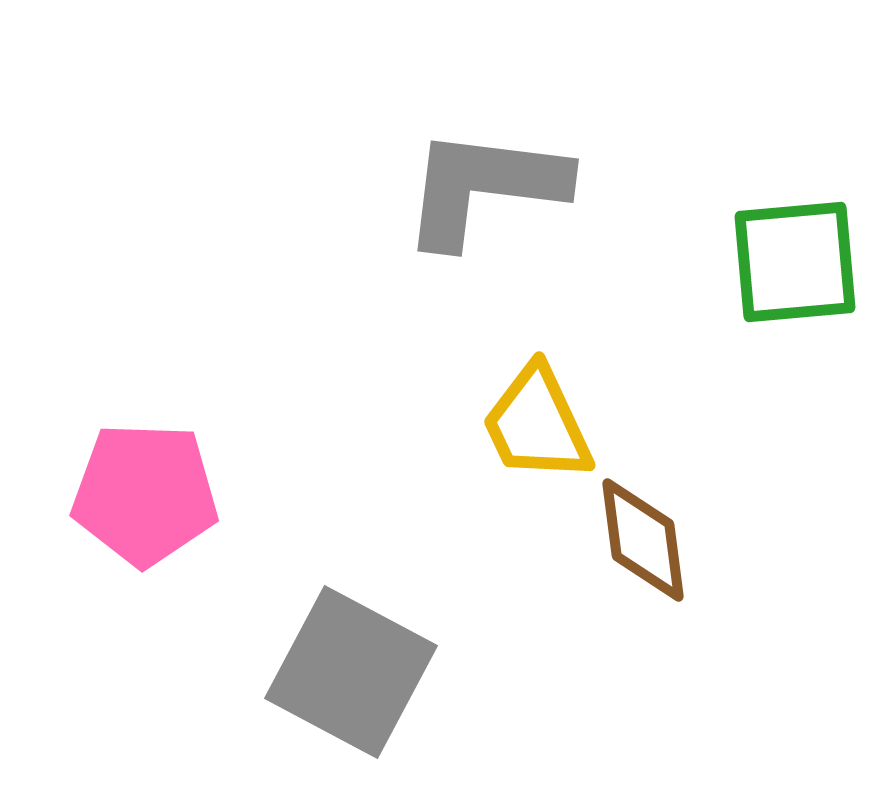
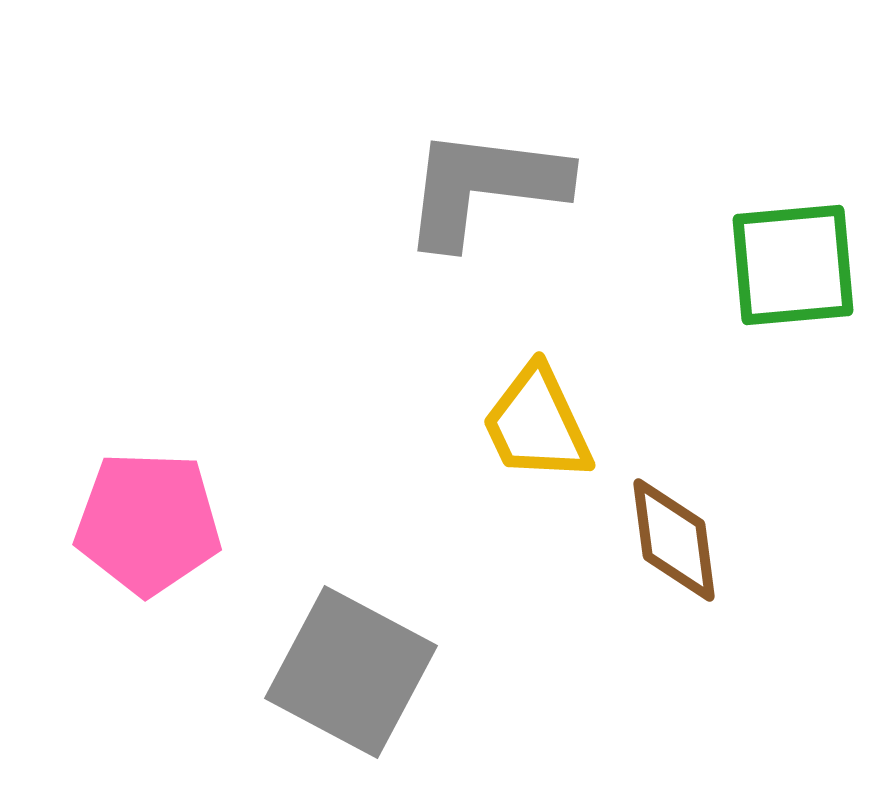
green square: moved 2 px left, 3 px down
pink pentagon: moved 3 px right, 29 px down
brown diamond: moved 31 px right
